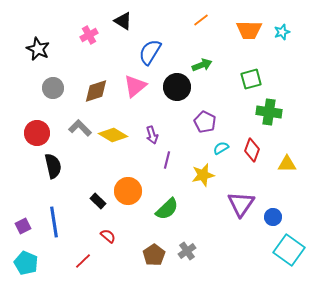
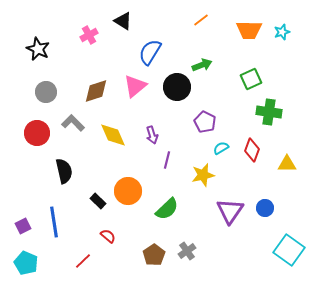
green square: rotated 10 degrees counterclockwise
gray circle: moved 7 px left, 4 px down
gray L-shape: moved 7 px left, 5 px up
yellow diamond: rotated 36 degrees clockwise
black semicircle: moved 11 px right, 5 px down
purple triangle: moved 11 px left, 7 px down
blue circle: moved 8 px left, 9 px up
